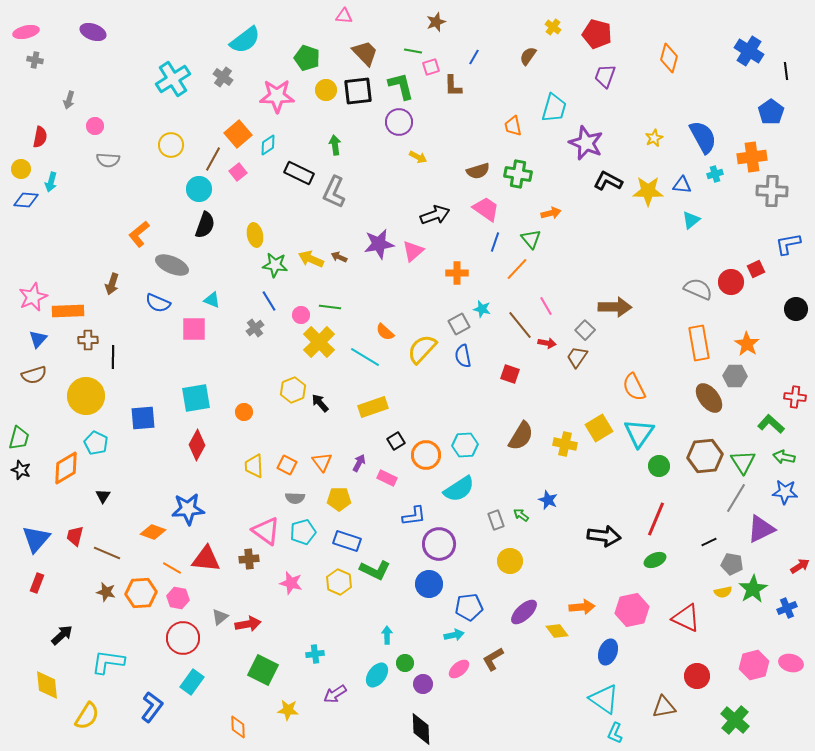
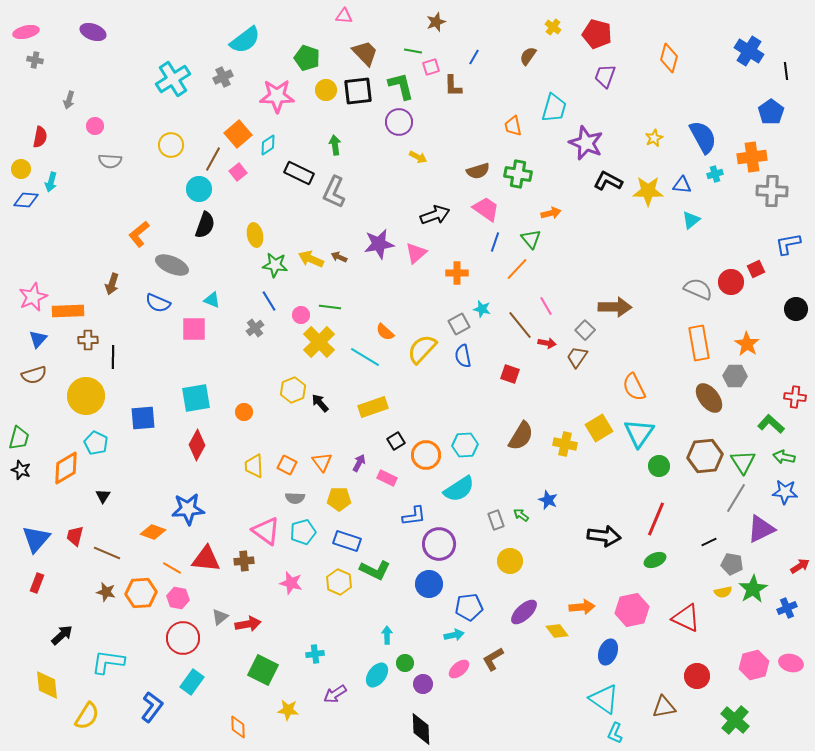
gray cross at (223, 77): rotated 30 degrees clockwise
gray semicircle at (108, 160): moved 2 px right, 1 px down
pink triangle at (413, 251): moved 3 px right, 2 px down
brown cross at (249, 559): moved 5 px left, 2 px down
